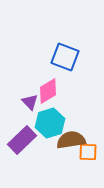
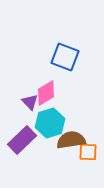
pink diamond: moved 2 px left, 2 px down
